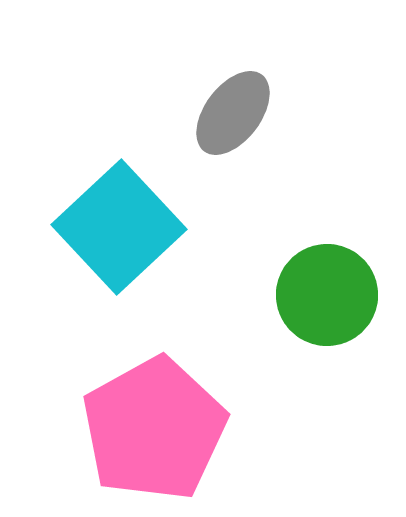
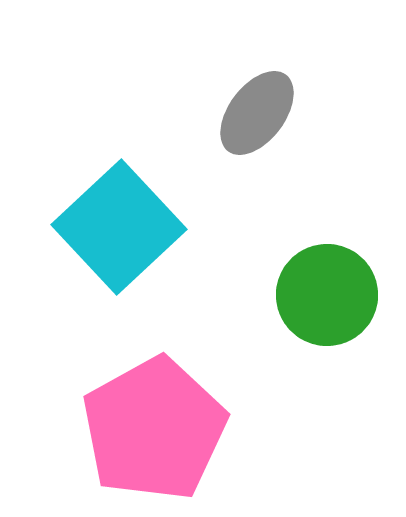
gray ellipse: moved 24 px right
